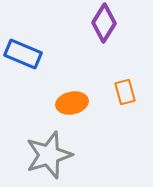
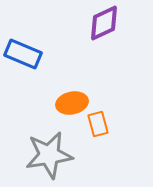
purple diamond: rotated 33 degrees clockwise
orange rectangle: moved 27 px left, 32 px down
gray star: rotated 9 degrees clockwise
